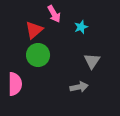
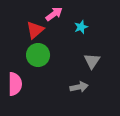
pink arrow: rotated 96 degrees counterclockwise
red triangle: moved 1 px right
